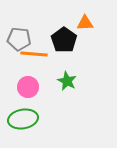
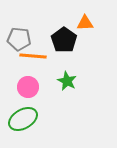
orange line: moved 1 px left, 2 px down
green ellipse: rotated 20 degrees counterclockwise
